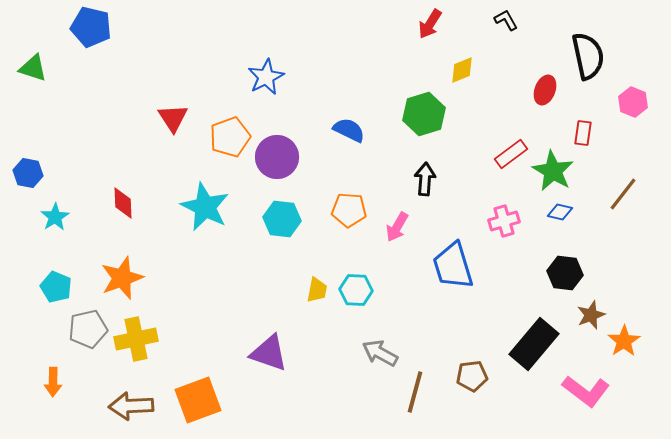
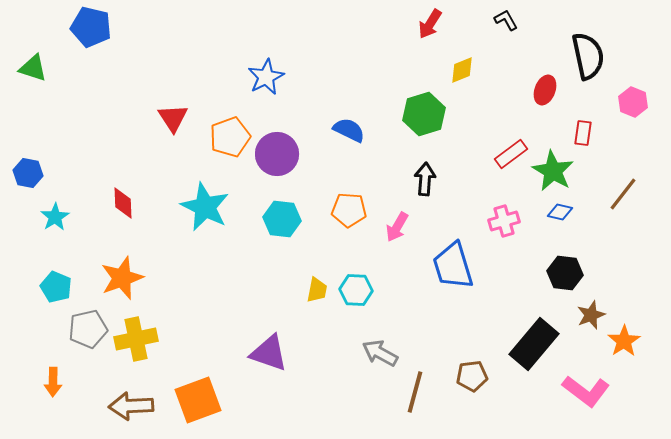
purple circle at (277, 157): moved 3 px up
